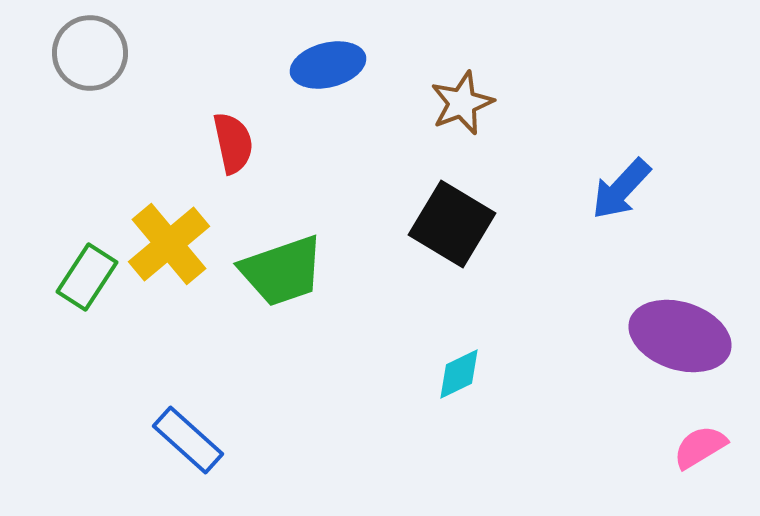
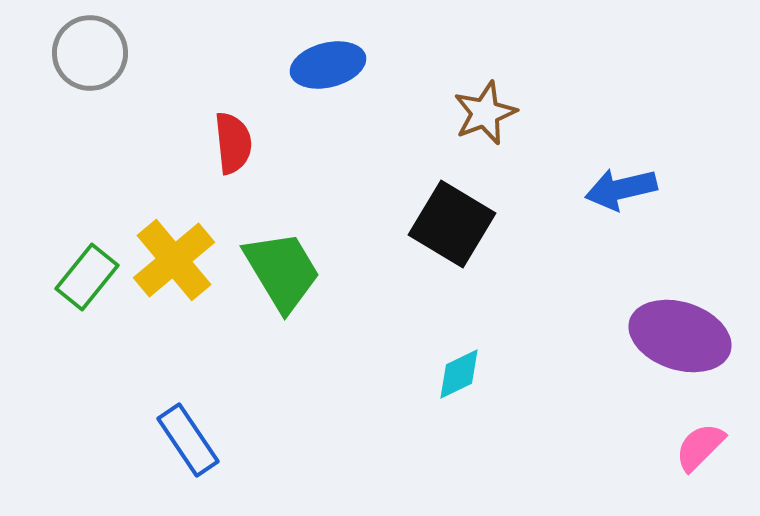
brown star: moved 23 px right, 10 px down
red semicircle: rotated 6 degrees clockwise
blue arrow: rotated 34 degrees clockwise
yellow cross: moved 5 px right, 16 px down
green trapezoid: rotated 102 degrees counterclockwise
green rectangle: rotated 6 degrees clockwise
blue rectangle: rotated 14 degrees clockwise
pink semicircle: rotated 14 degrees counterclockwise
